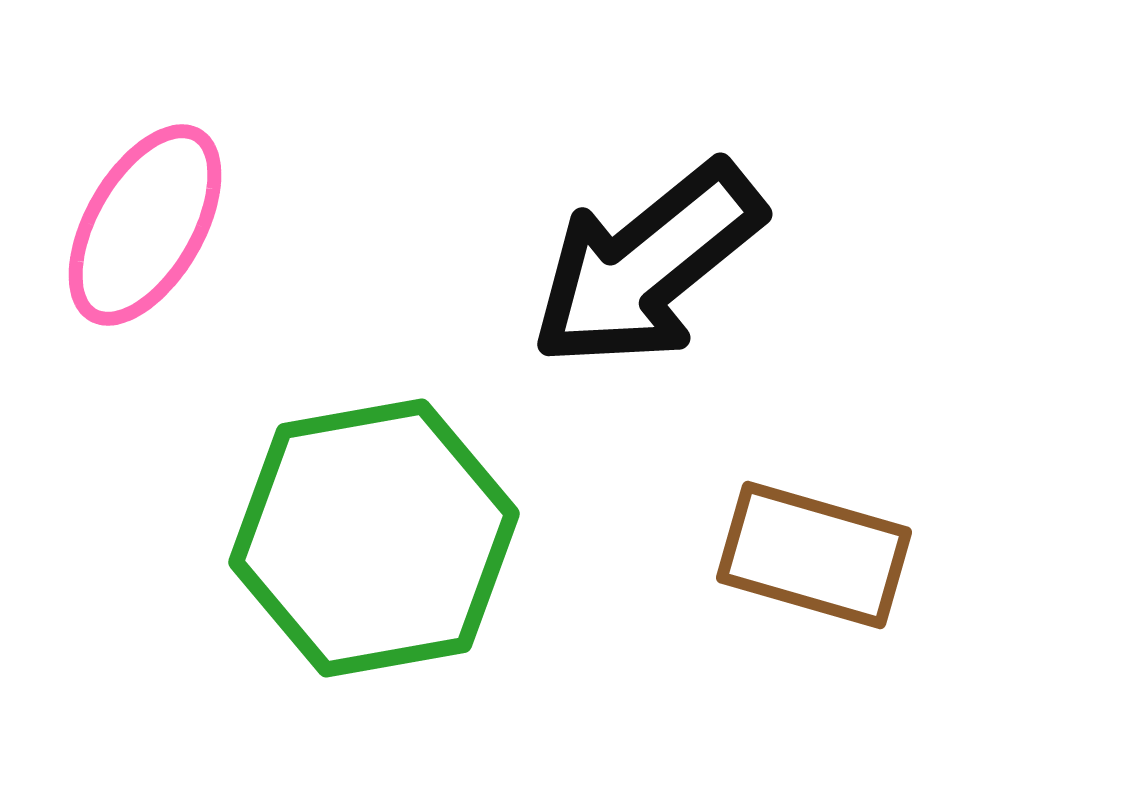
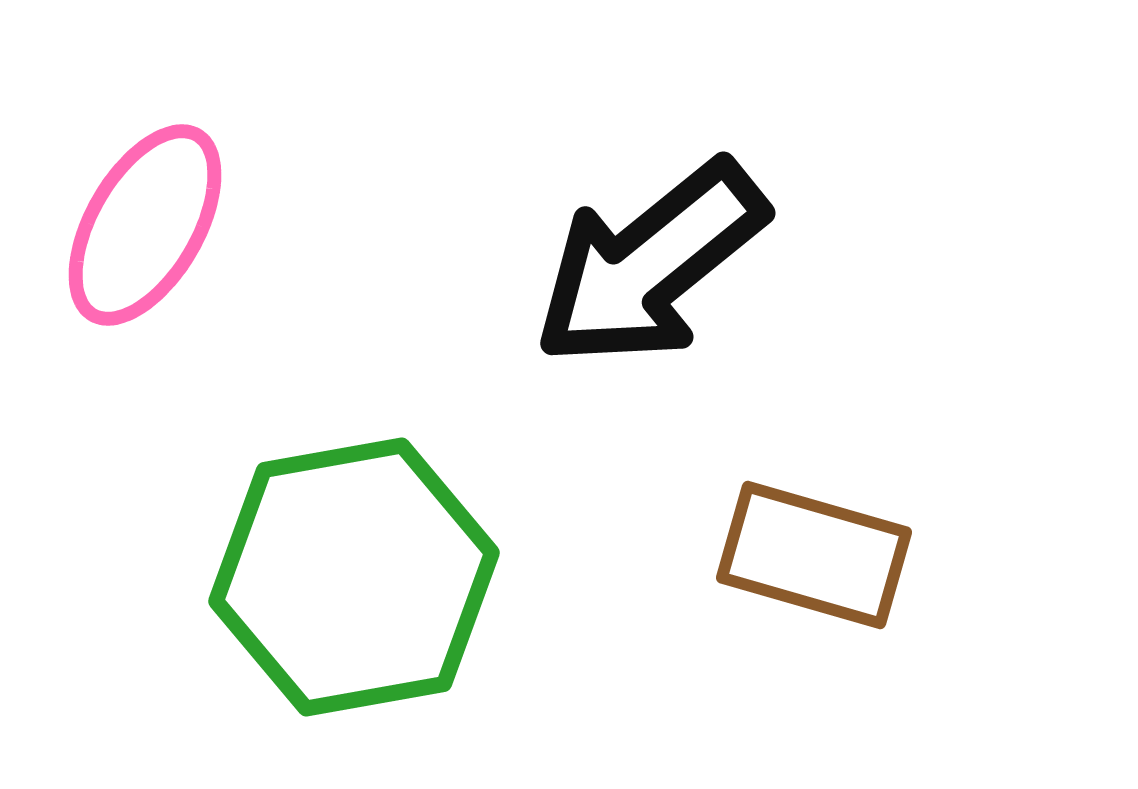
black arrow: moved 3 px right, 1 px up
green hexagon: moved 20 px left, 39 px down
